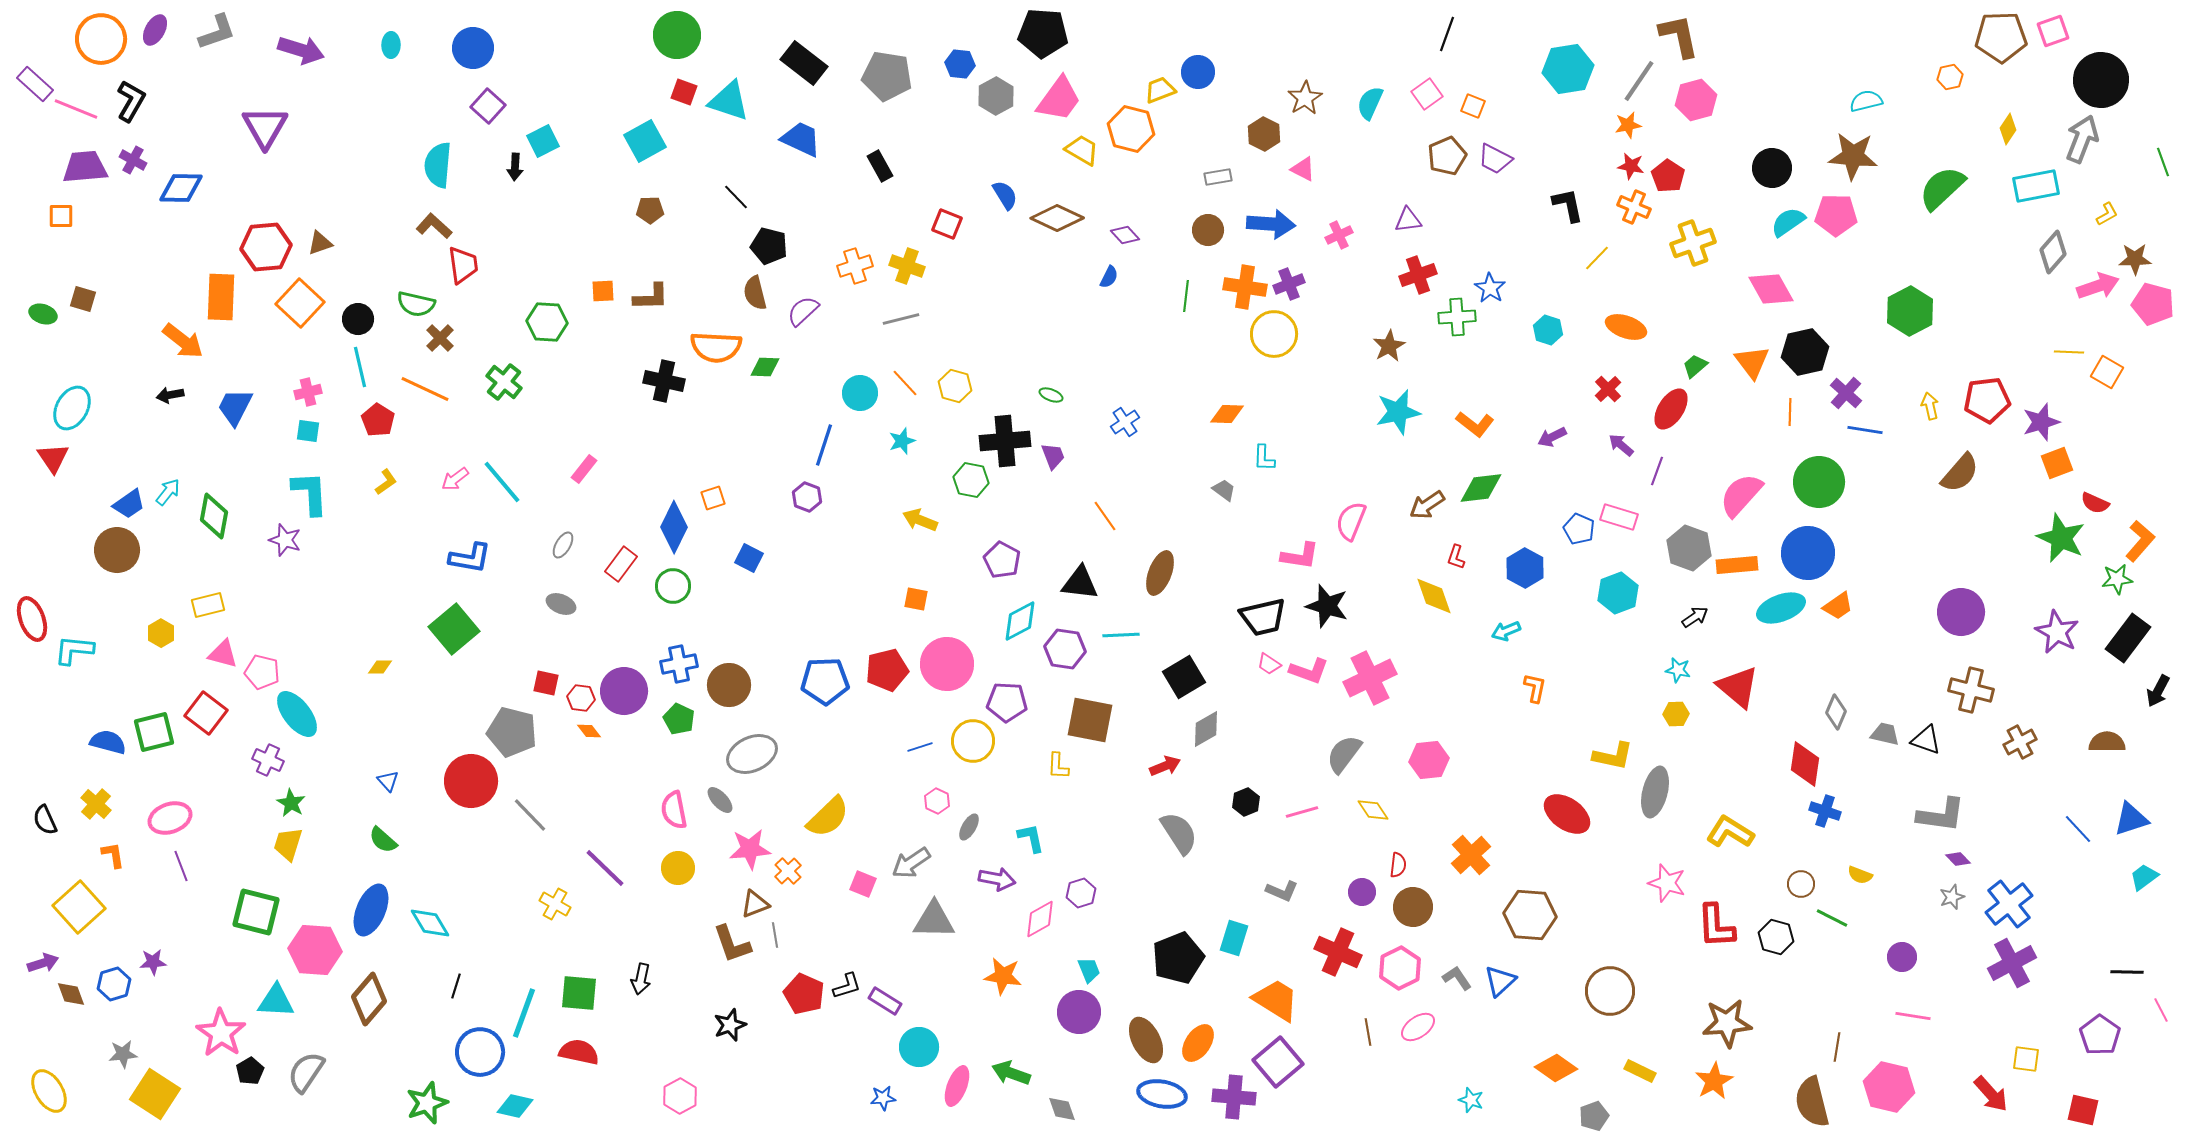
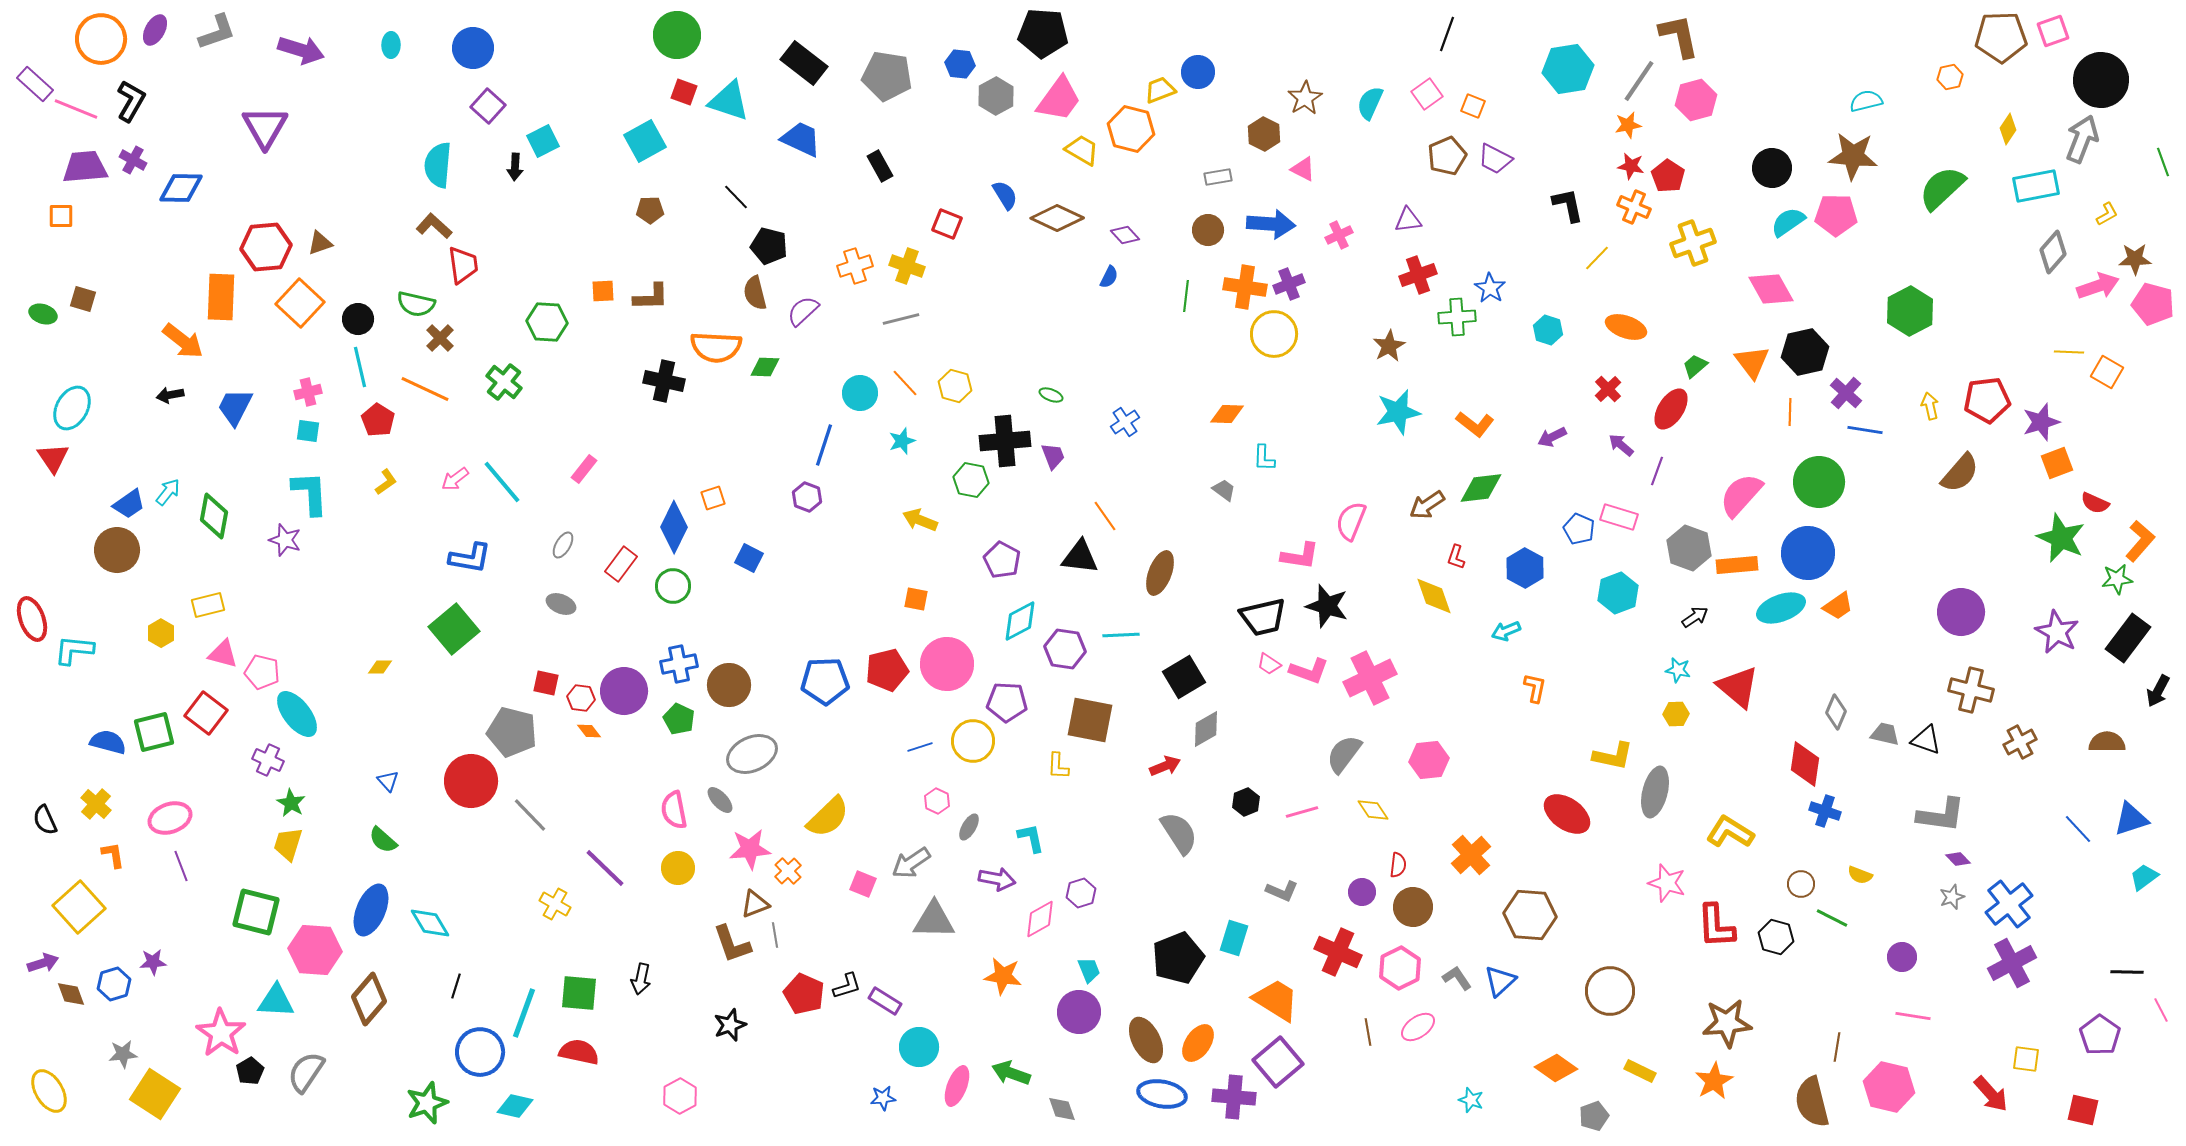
black triangle at (1080, 583): moved 26 px up
